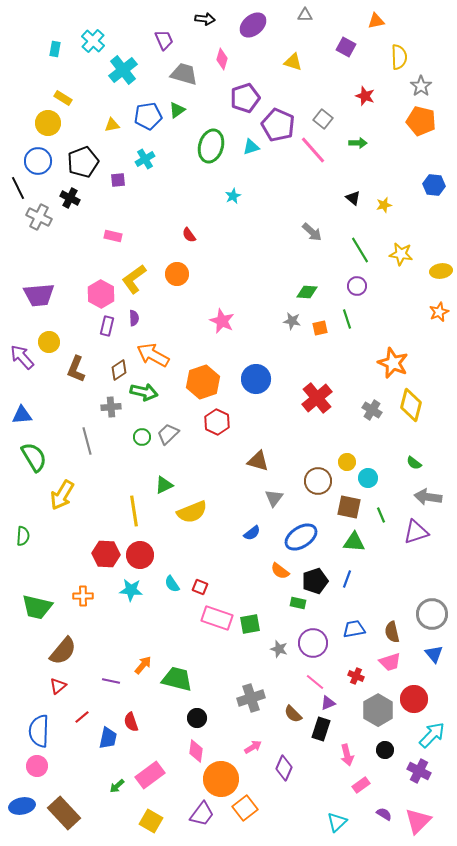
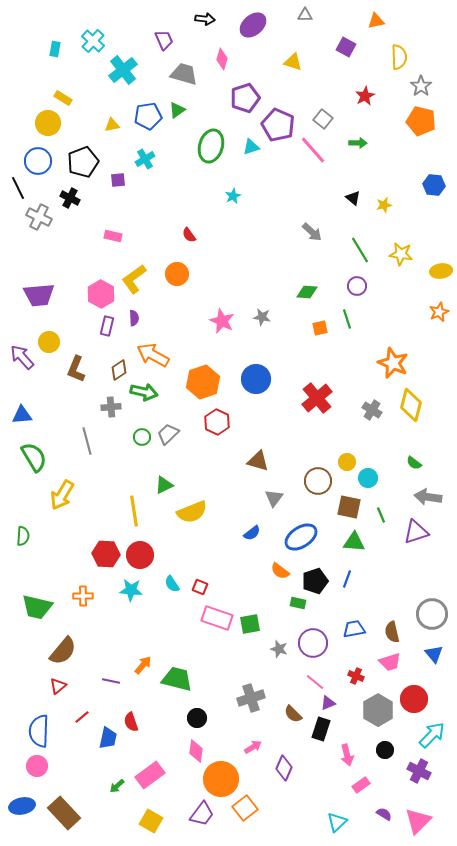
red star at (365, 96): rotated 24 degrees clockwise
gray star at (292, 321): moved 30 px left, 4 px up
